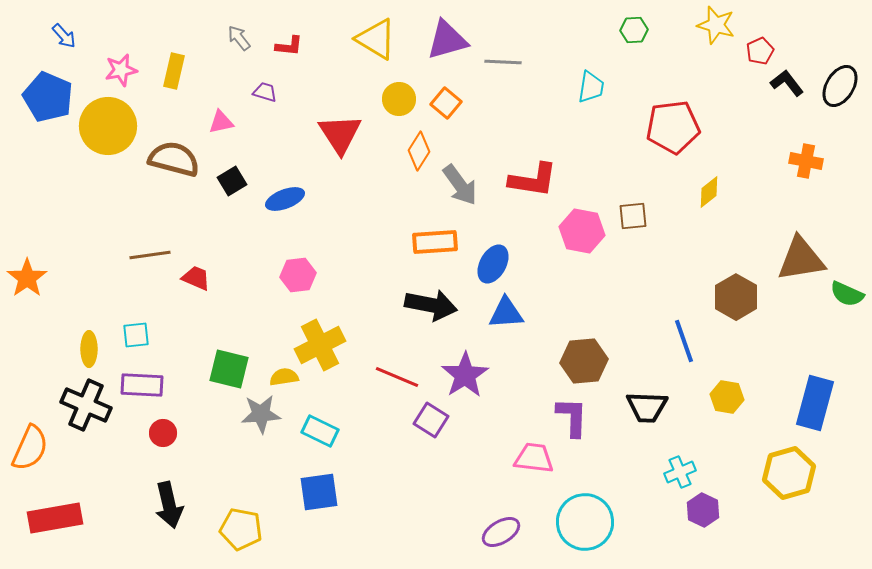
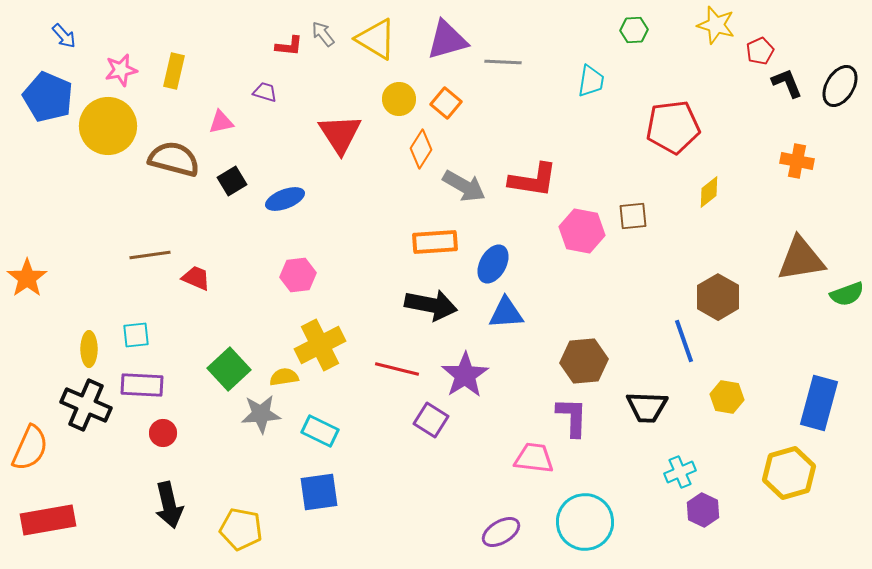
gray arrow at (239, 38): moved 84 px right, 4 px up
black L-shape at (787, 83): rotated 16 degrees clockwise
cyan trapezoid at (591, 87): moved 6 px up
orange diamond at (419, 151): moved 2 px right, 2 px up
orange cross at (806, 161): moved 9 px left
gray arrow at (460, 185): moved 4 px right, 1 px down; rotated 24 degrees counterclockwise
green semicircle at (847, 294): rotated 44 degrees counterclockwise
brown hexagon at (736, 297): moved 18 px left
green square at (229, 369): rotated 33 degrees clockwise
red line at (397, 377): moved 8 px up; rotated 9 degrees counterclockwise
blue rectangle at (815, 403): moved 4 px right
red rectangle at (55, 518): moved 7 px left, 2 px down
